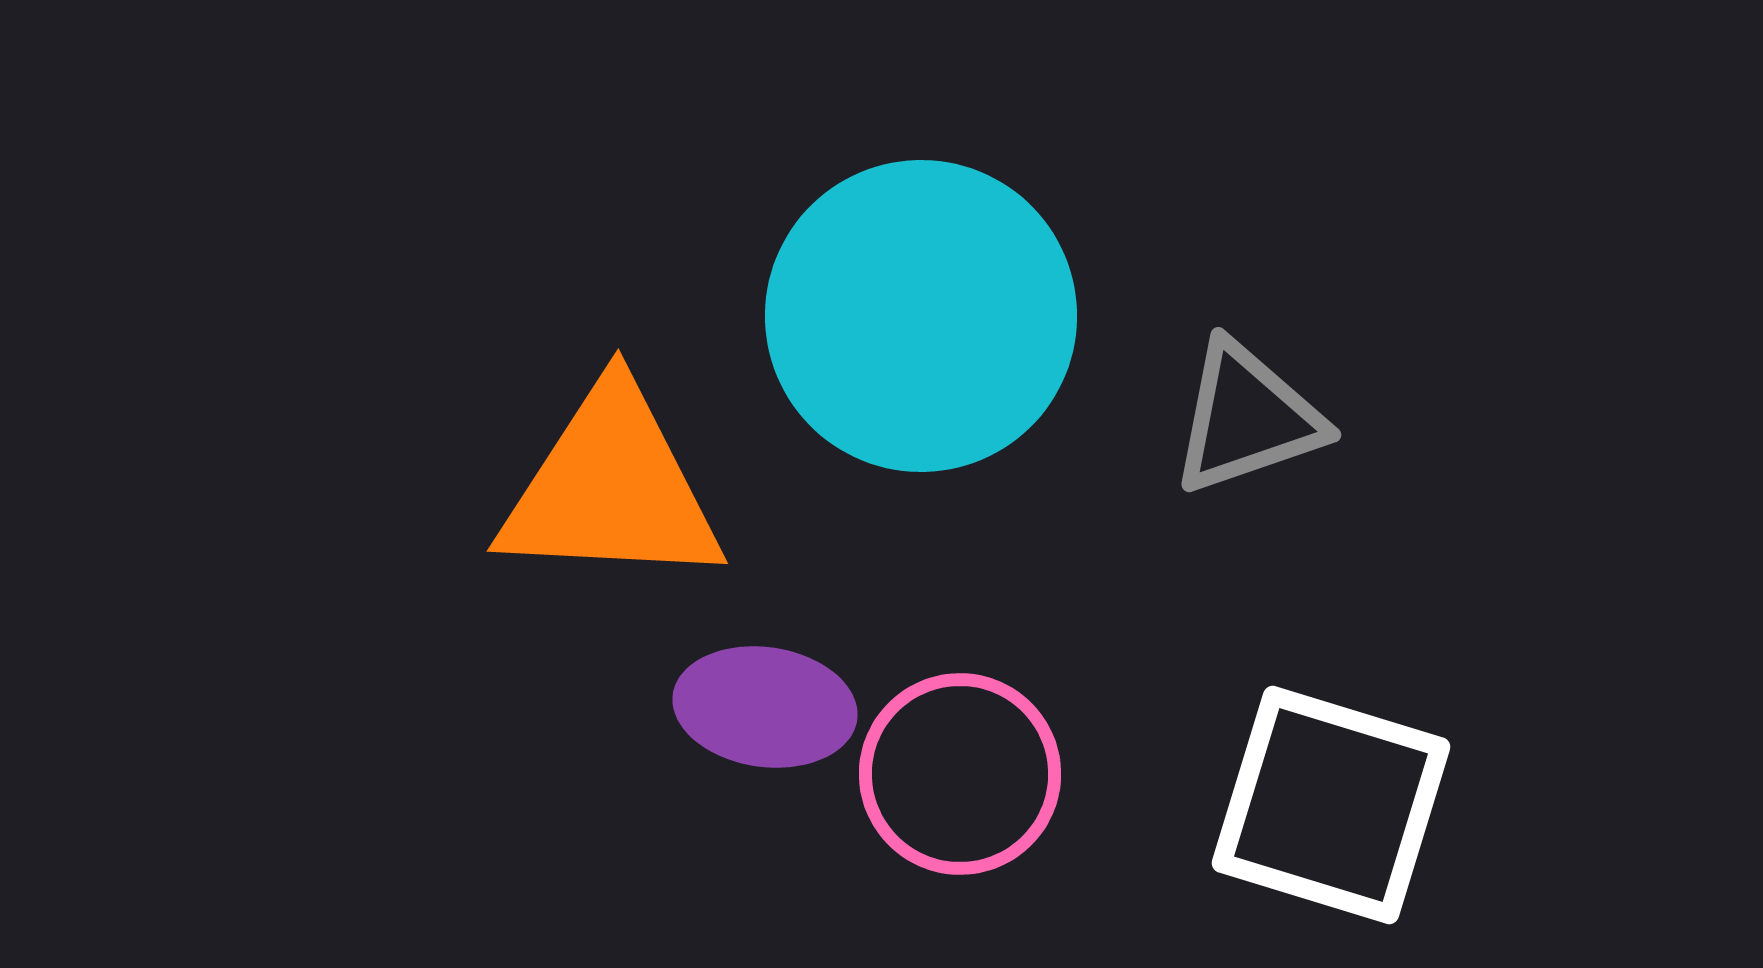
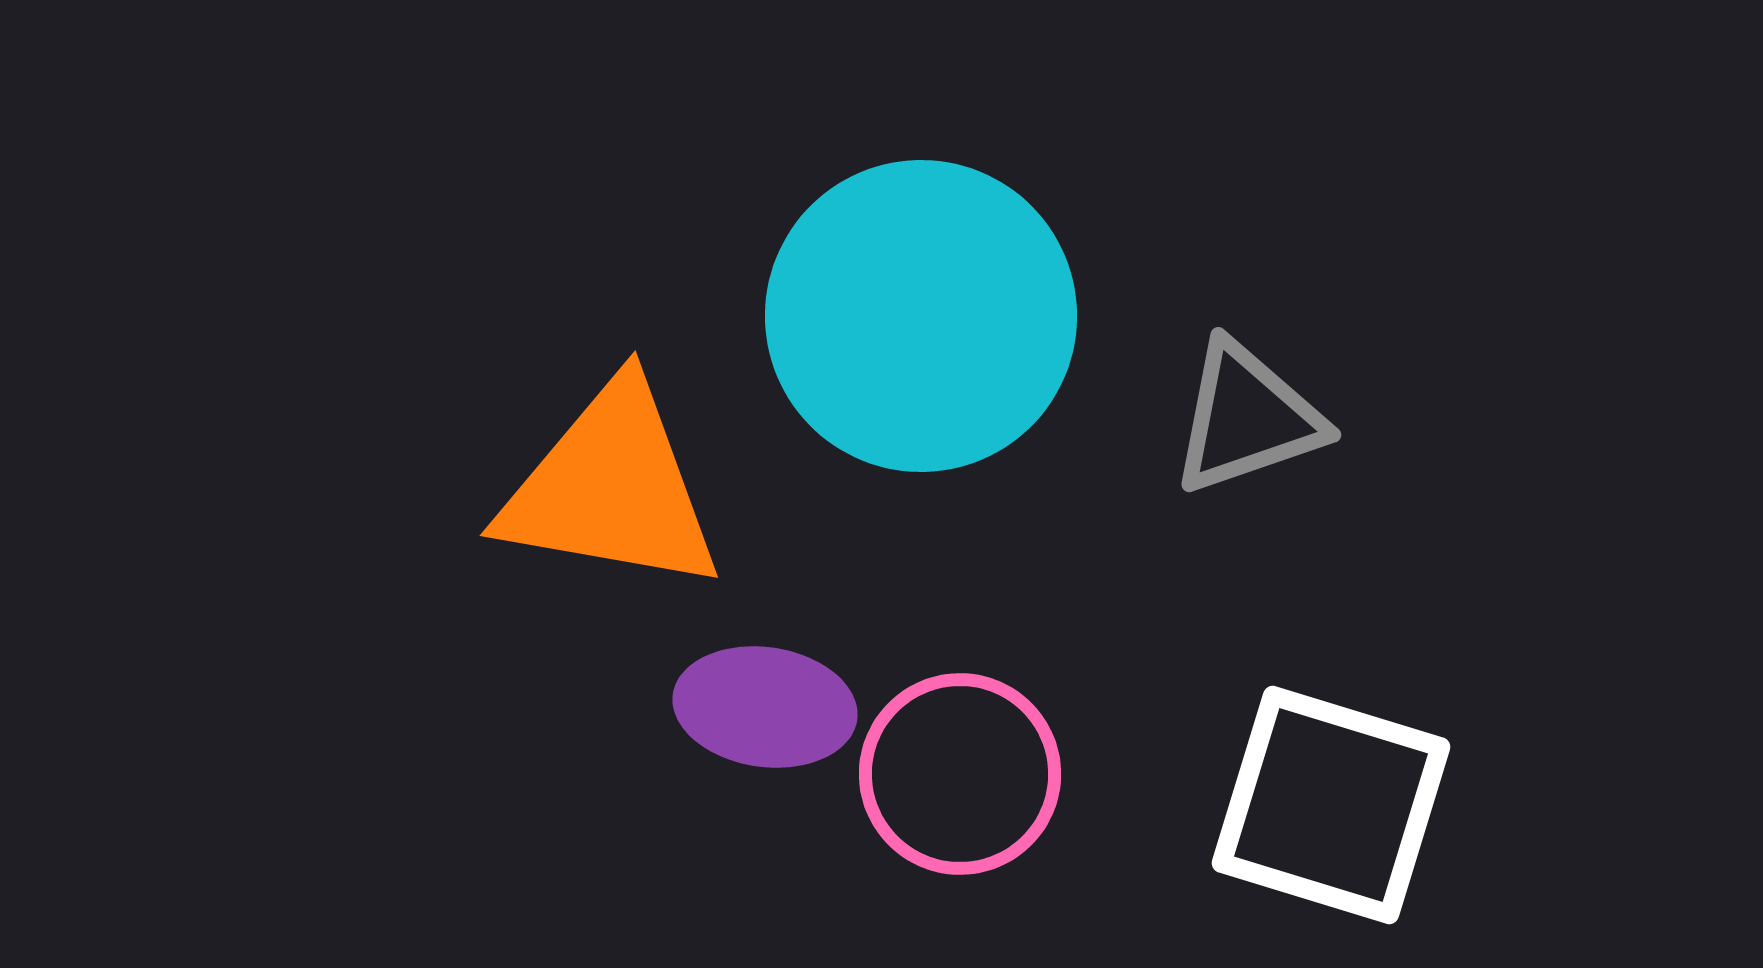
orange triangle: rotated 7 degrees clockwise
